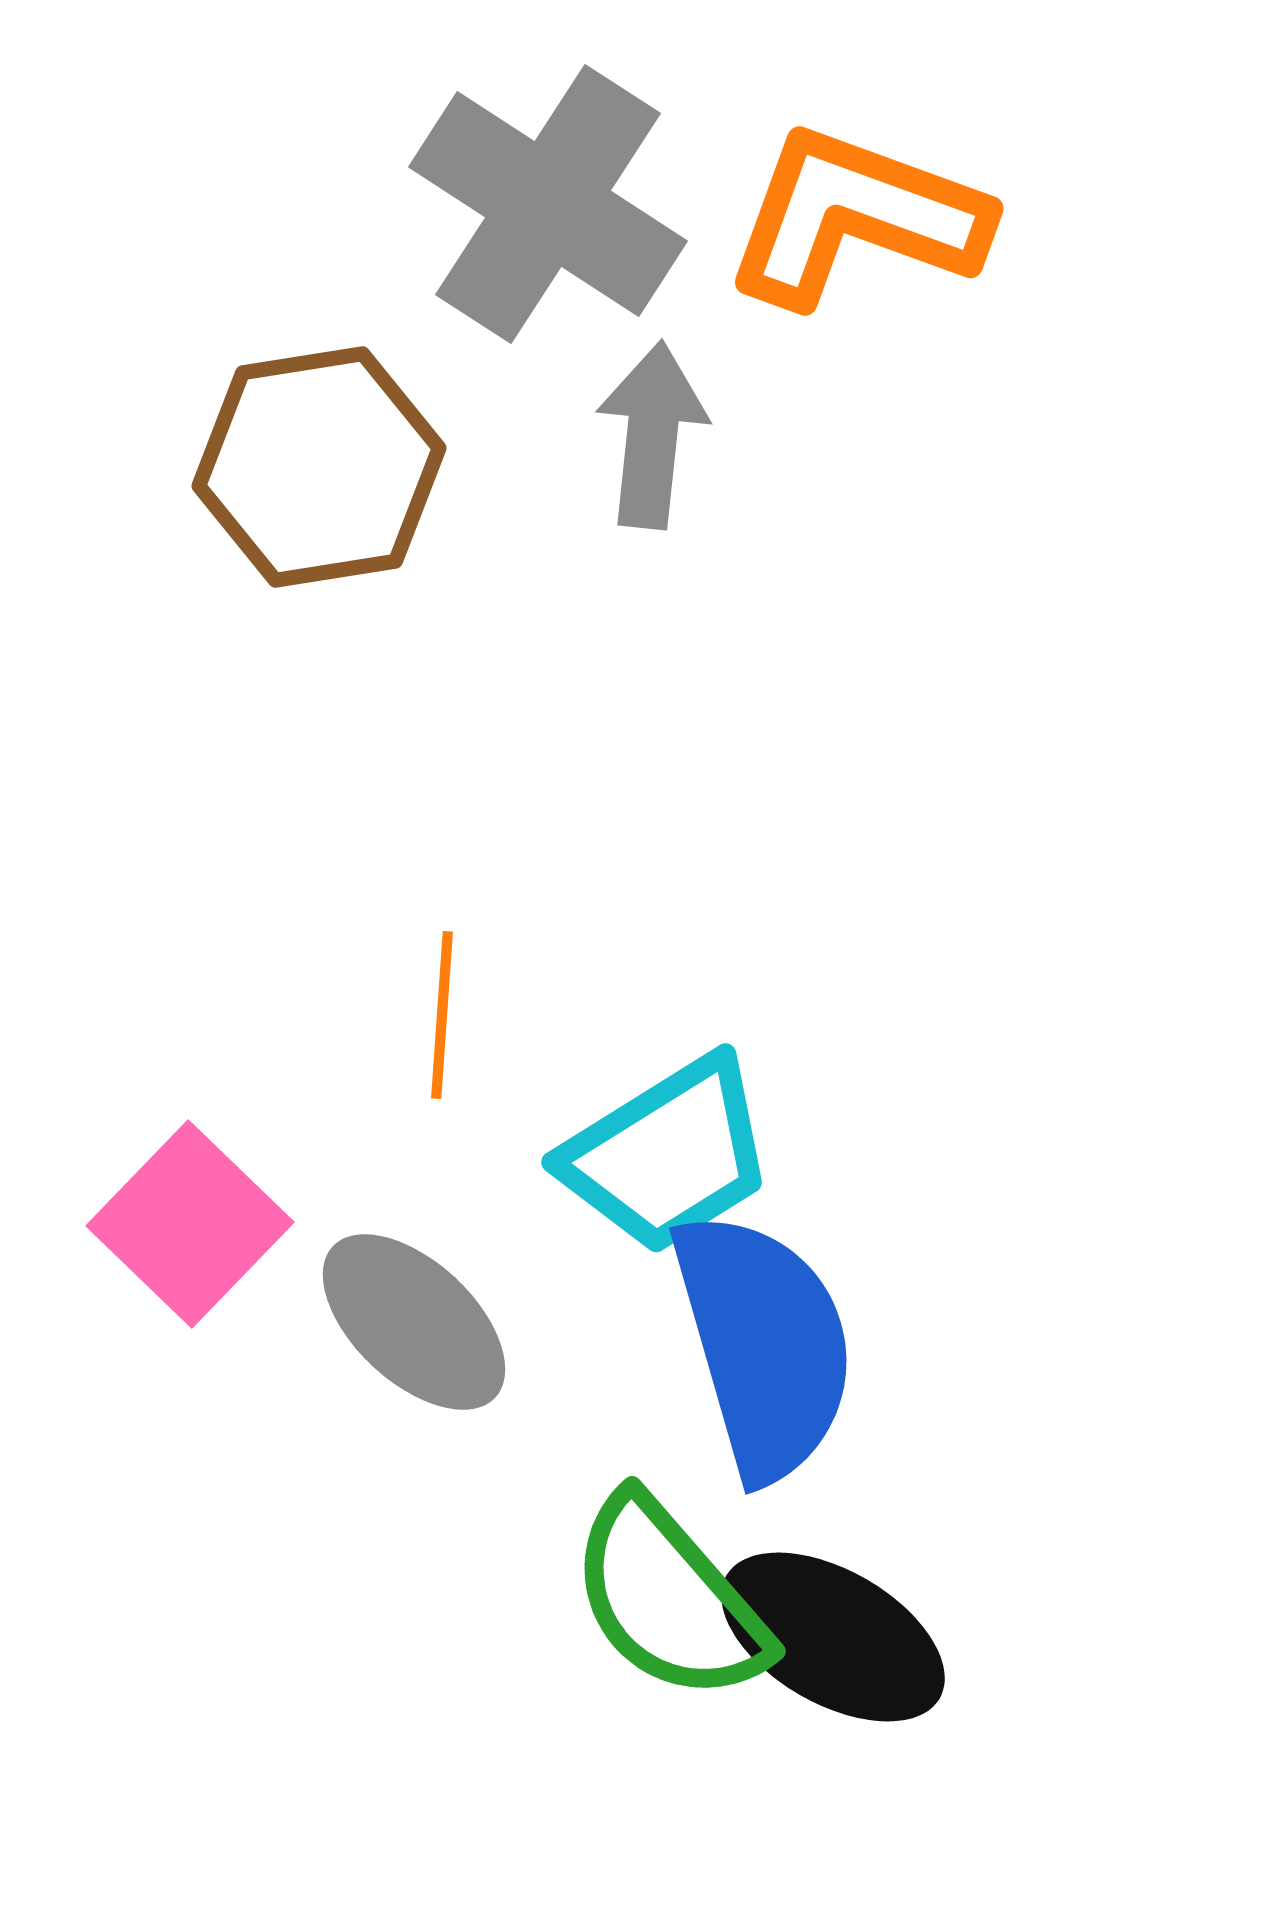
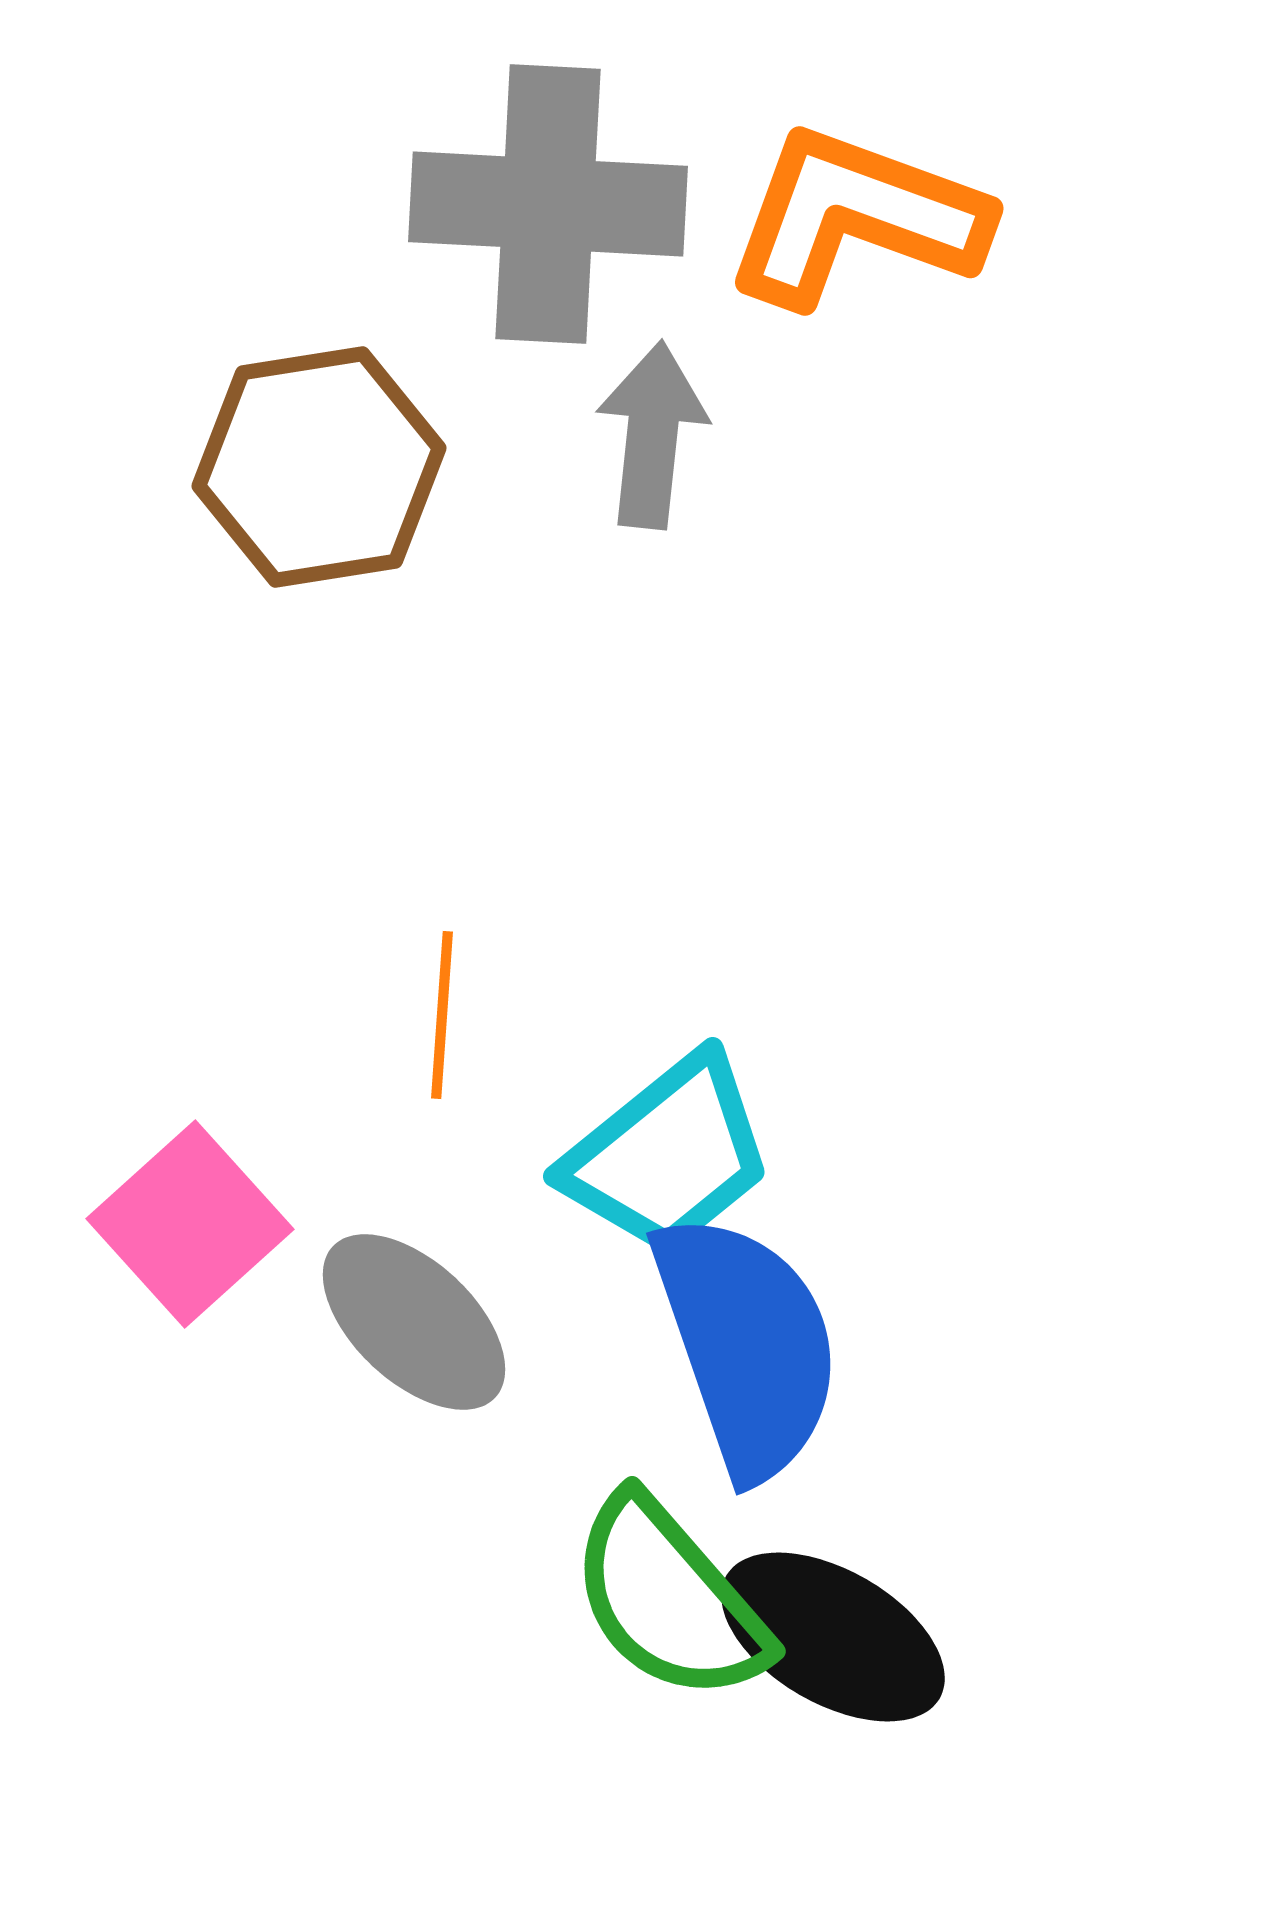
gray cross: rotated 30 degrees counterclockwise
cyan trapezoid: rotated 7 degrees counterclockwise
pink square: rotated 4 degrees clockwise
blue semicircle: moved 17 px left; rotated 3 degrees counterclockwise
